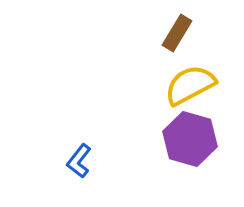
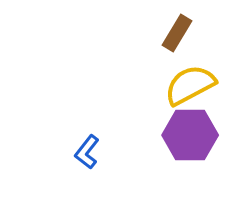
purple hexagon: moved 4 px up; rotated 16 degrees counterclockwise
blue L-shape: moved 8 px right, 9 px up
